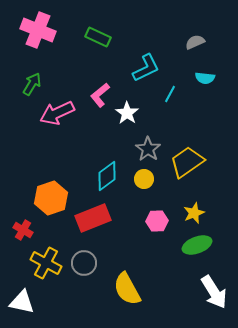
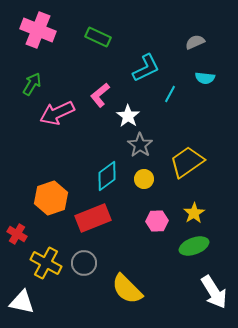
white star: moved 1 px right, 3 px down
gray star: moved 8 px left, 4 px up
yellow star: rotated 10 degrees counterclockwise
red cross: moved 6 px left, 4 px down
green ellipse: moved 3 px left, 1 px down
yellow semicircle: rotated 16 degrees counterclockwise
